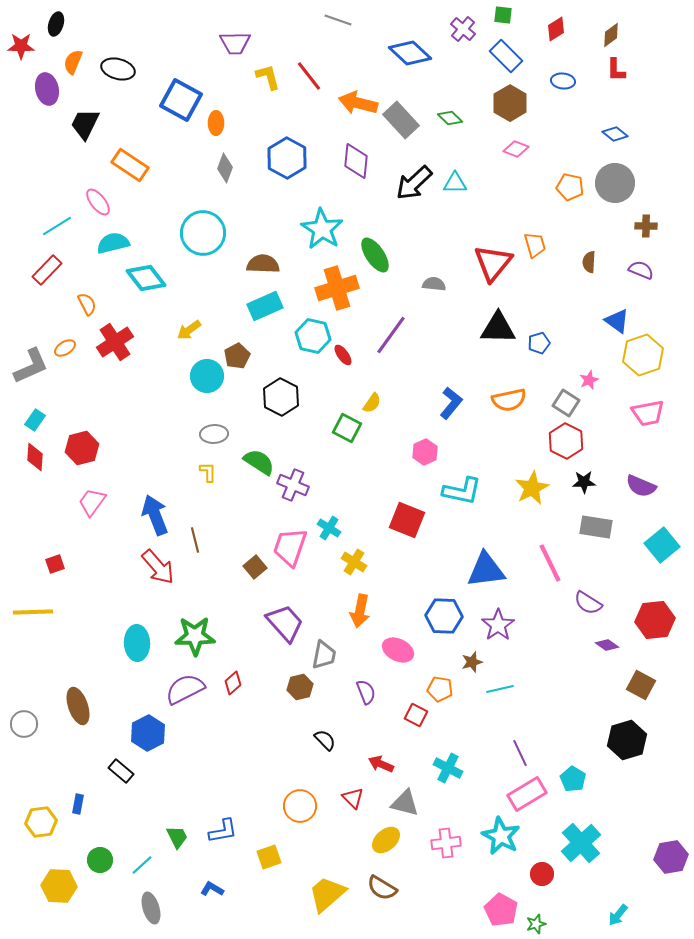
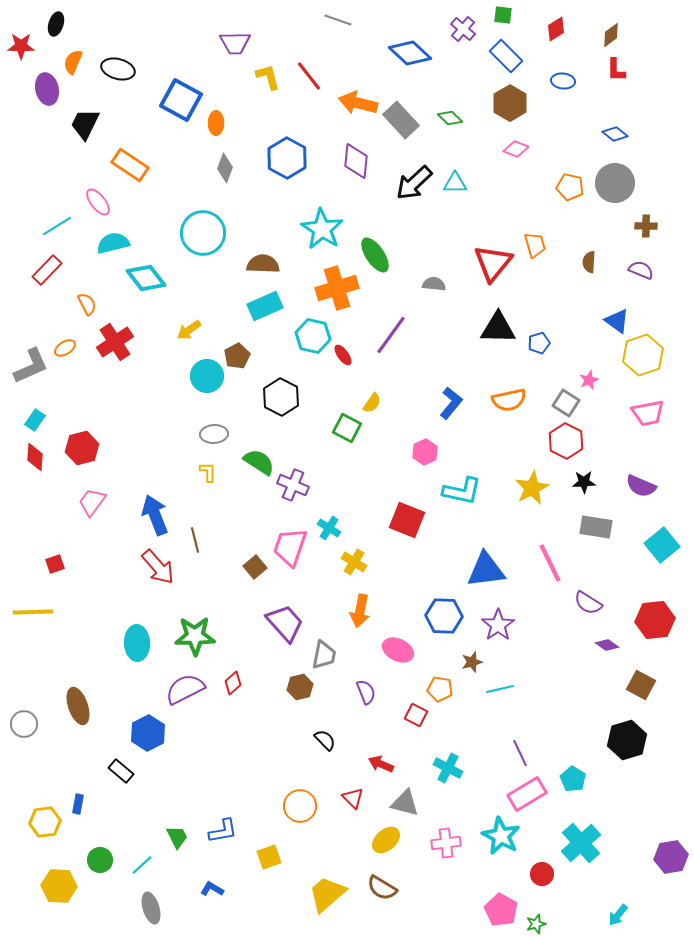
yellow hexagon at (41, 822): moved 4 px right
